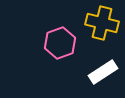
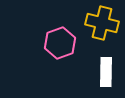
white rectangle: moved 3 px right; rotated 56 degrees counterclockwise
